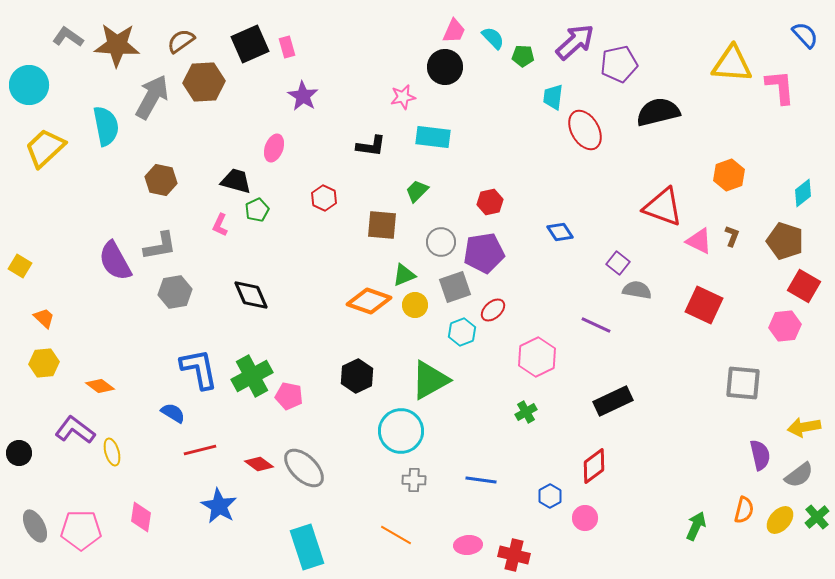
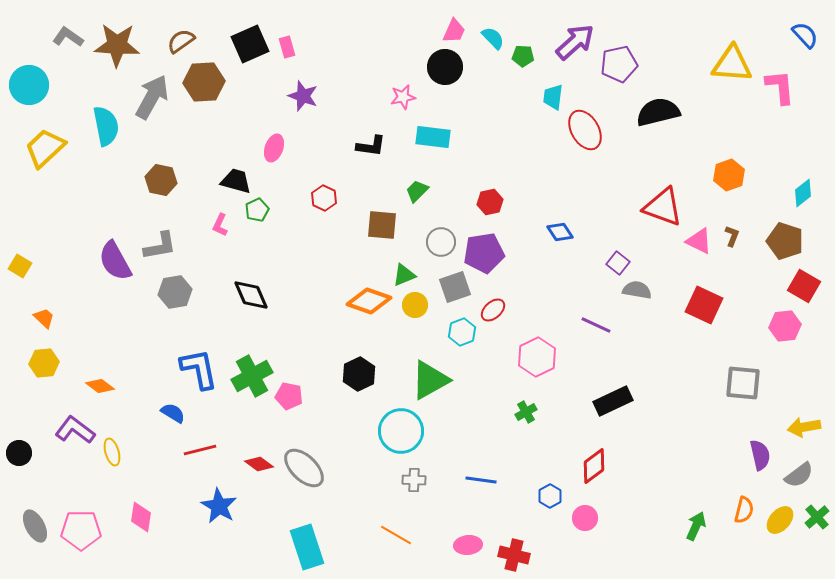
purple star at (303, 96): rotated 12 degrees counterclockwise
black hexagon at (357, 376): moved 2 px right, 2 px up
